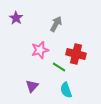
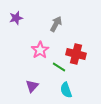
purple star: rotated 24 degrees clockwise
pink star: rotated 18 degrees counterclockwise
